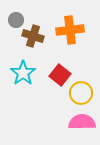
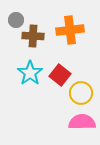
brown cross: rotated 15 degrees counterclockwise
cyan star: moved 7 px right
